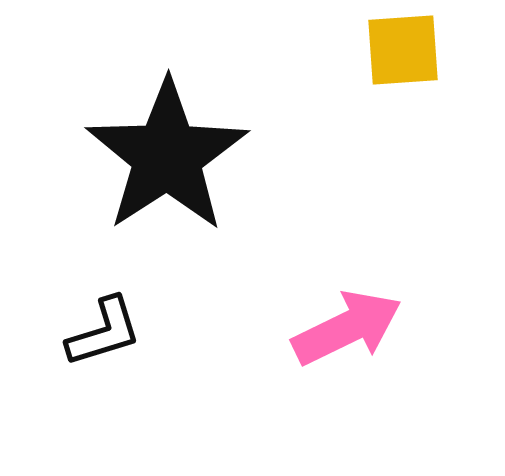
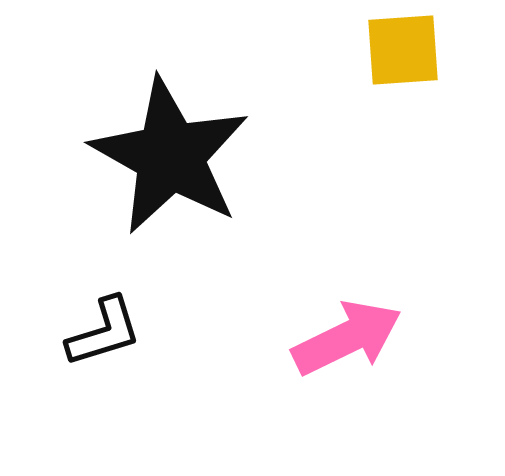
black star: moved 3 px right; rotated 10 degrees counterclockwise
pink arrow: moved 10 px down
